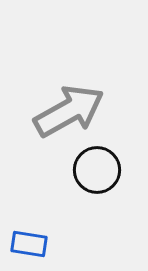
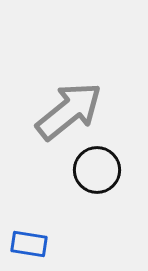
gray arrow: rotated 10 degrees counterclockwise
